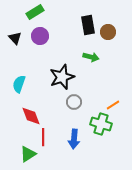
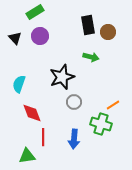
red diamond: moved 1 px right, 3 px up
green triangle: moved 1 px left, 2 px down; rotated 24 degrees clockwise
